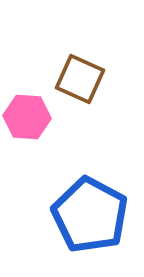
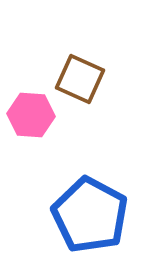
pink hexagon: moved 4 px right, 2 px up
